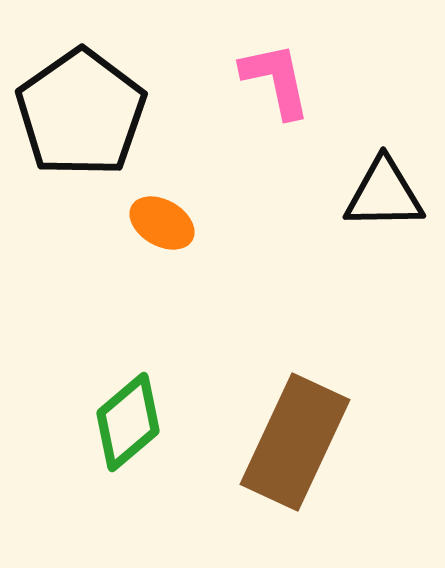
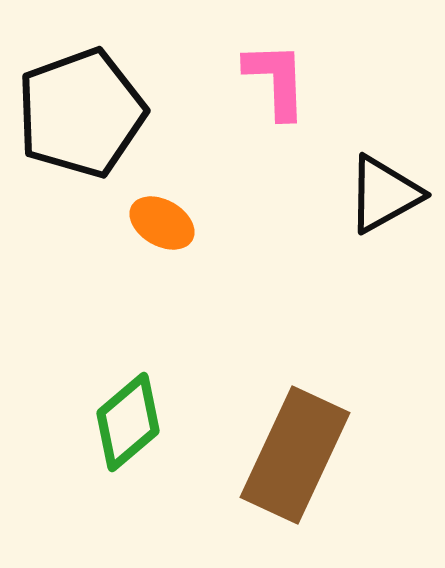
pink L-shape: rotated 10 degrees clockwise
black pentagon: rotated 15 degrees clockwise
black triangle: rotated 28 degrees counterclockwise
brown rectangle: moved 13 px down
